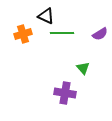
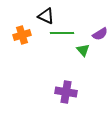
orange cross: moved 1 px left, 1 px down
green triangle: moved 18 px up
purple cross: moved 1 px right, 1 px up
